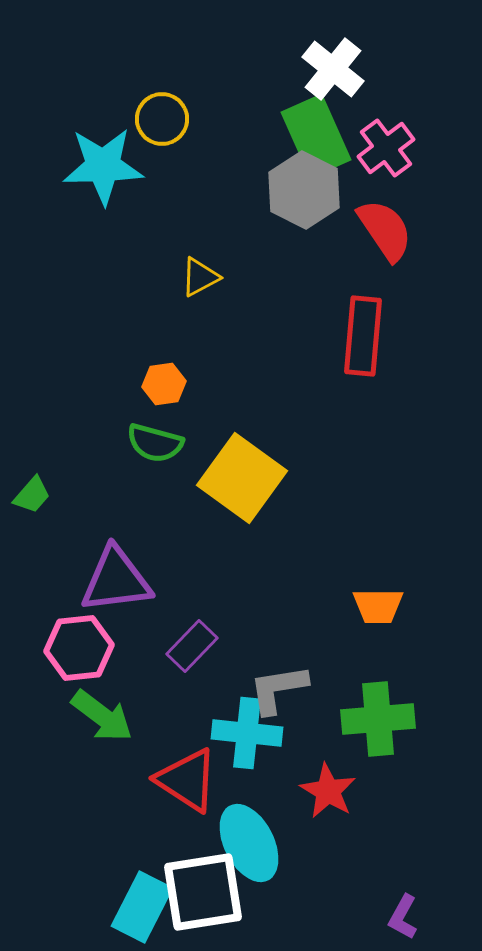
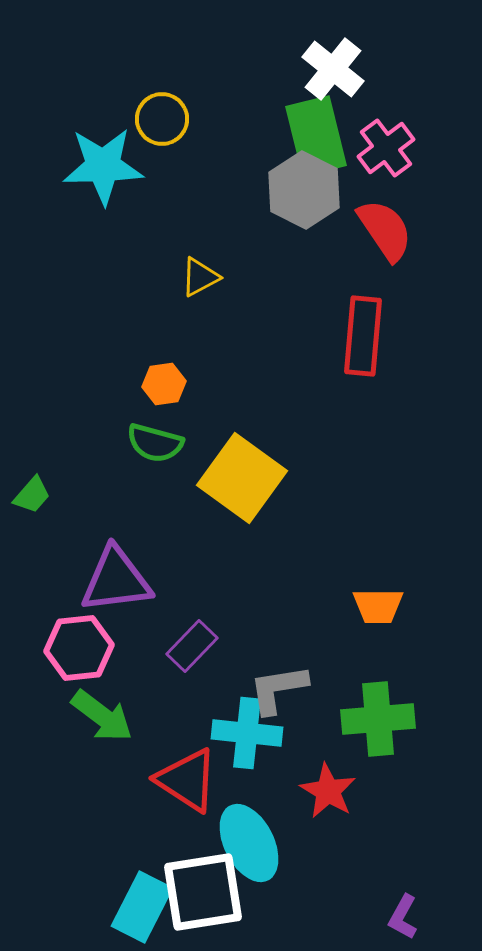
green rectangle: rotated 10 degrees clockwise
